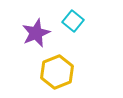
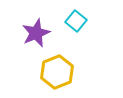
cyan square: moved 3 px right
